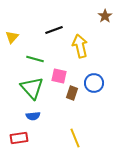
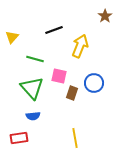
yellow arrow: rotated 35 degrees clockwise
yellow line: rotated 12 degrees clockwise
